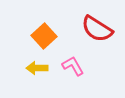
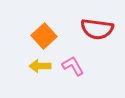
red semicircle: rotated 24 degrees counterclockwise
yellow arrow: moved 3 px right, 2 px up
